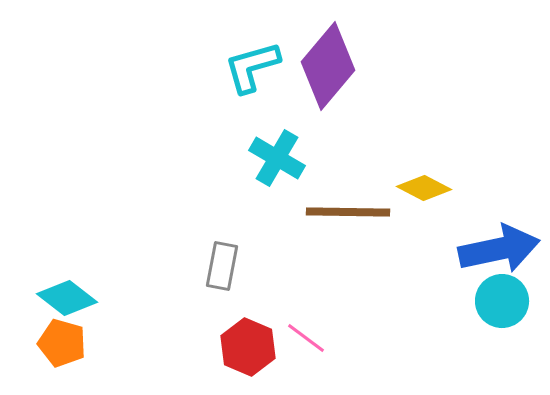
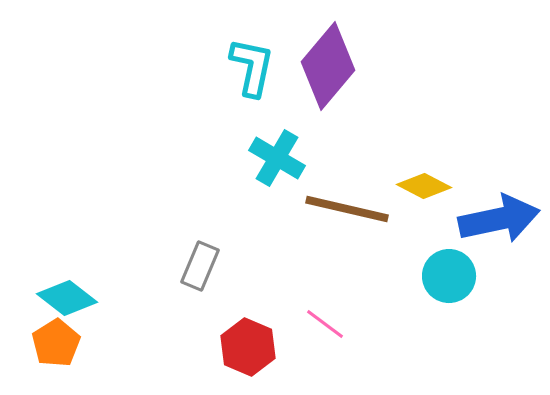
cyan L-shape: rotated 118 degrees clockwise
yellow diamond: moved 2 px up
brown line: moved 1 px left, 3 px up; rotated 12 degrees clockwise
blue arrow: moved 30 px up
gray rectangle: moved 22 px left; rotated 12 degrees clockwise
cyan circle: moved 53 px left, 25 px up
pink line: moved 19 px right, 14 px up
orange pentagon: moved 6 px left; rotated 24 degrees clockwise
